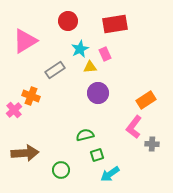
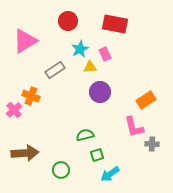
red rectangle: rotated 20 degrees clockwise
purple circle: moved 2 px right, 1 px up
pink L-shape: rotated 50 degrees counterclockwise
